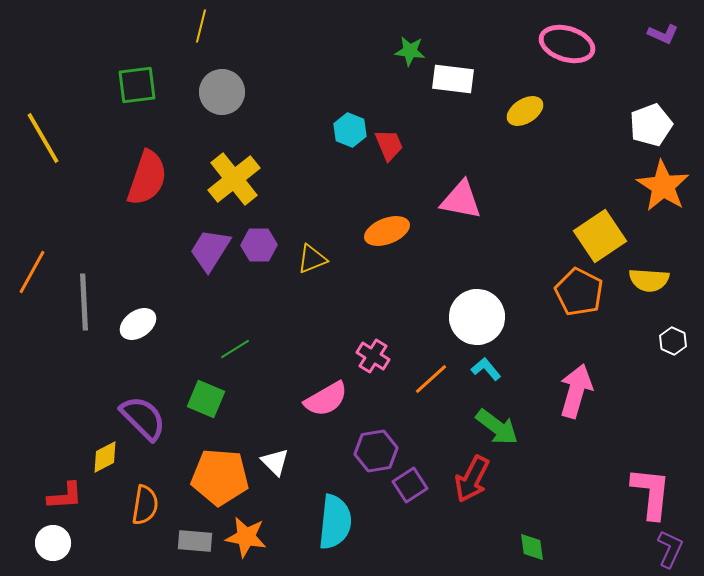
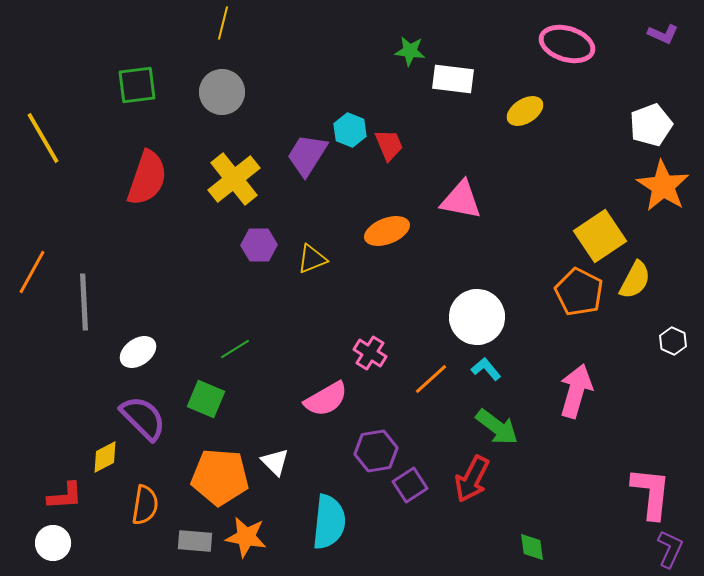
yellow line at (201, 26): moved 22 px right, 3 px up
purple trapezoid at (210, 250): moved 97 px right, 95 px up
yellow semicircle at (649, 280): moved 14 px left; rotated 66 degrees counterclockwise
white ellipse at (138, 324): moved 28 px down
pink cross at (373, 356): moved 3 px left, 3 px up
cyan semicircle at (335, 522): moved 6 px left
